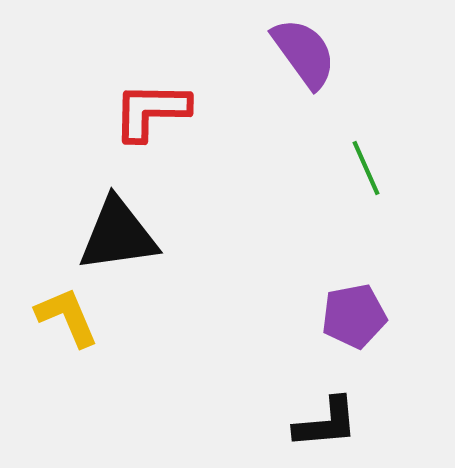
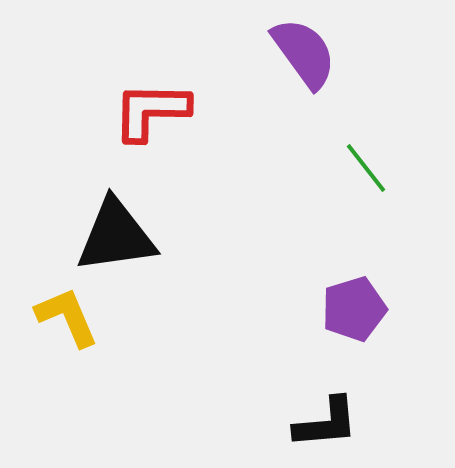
green line: rotated 14 degrees counterclockwise
black triangle: moved 2 px left, 1 px down
purple pentagon: moved 7 px up; rotated 6 degrees counterclockwise
